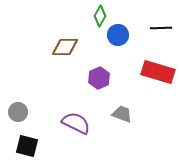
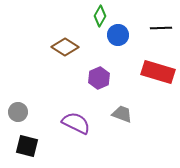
brown diamond: rotated 32 degrees clockwise
